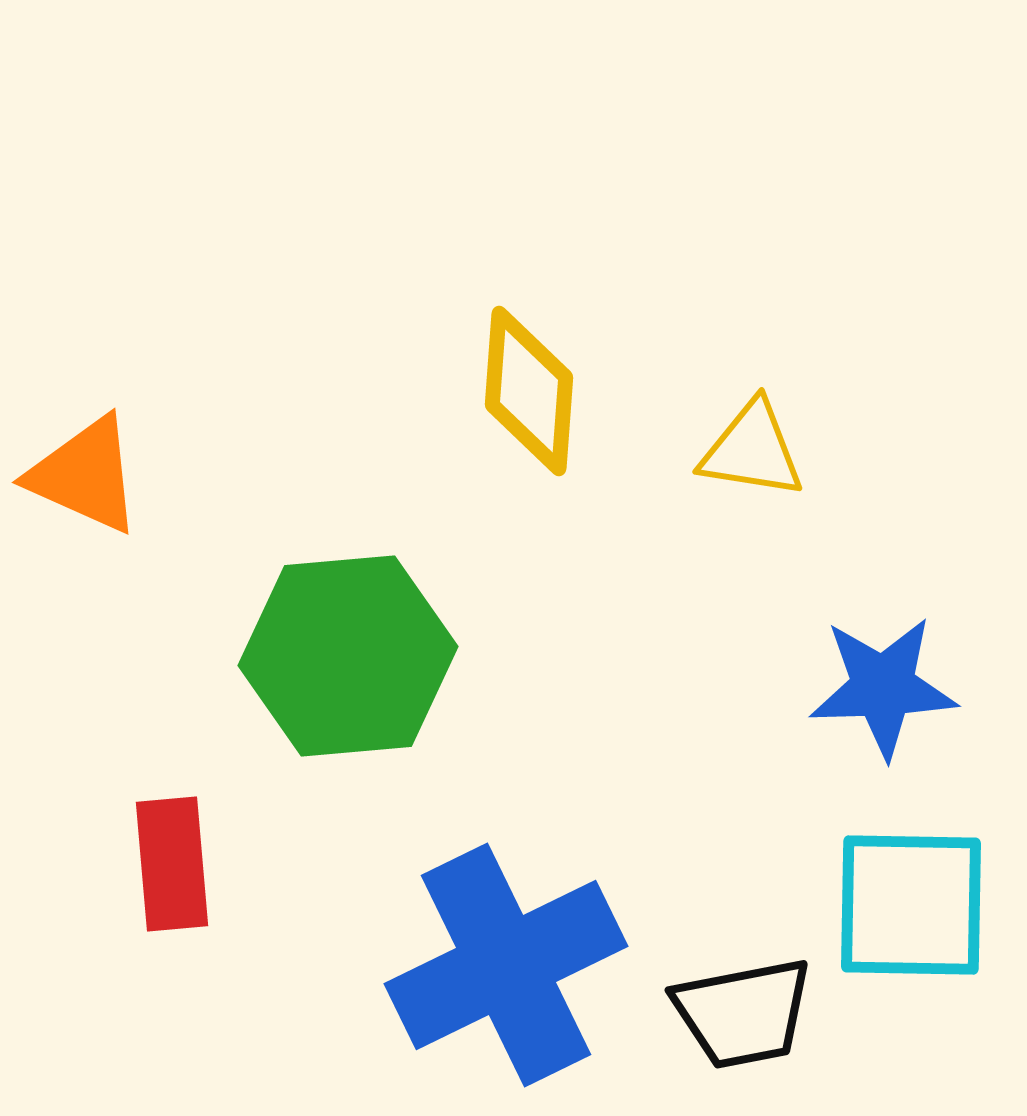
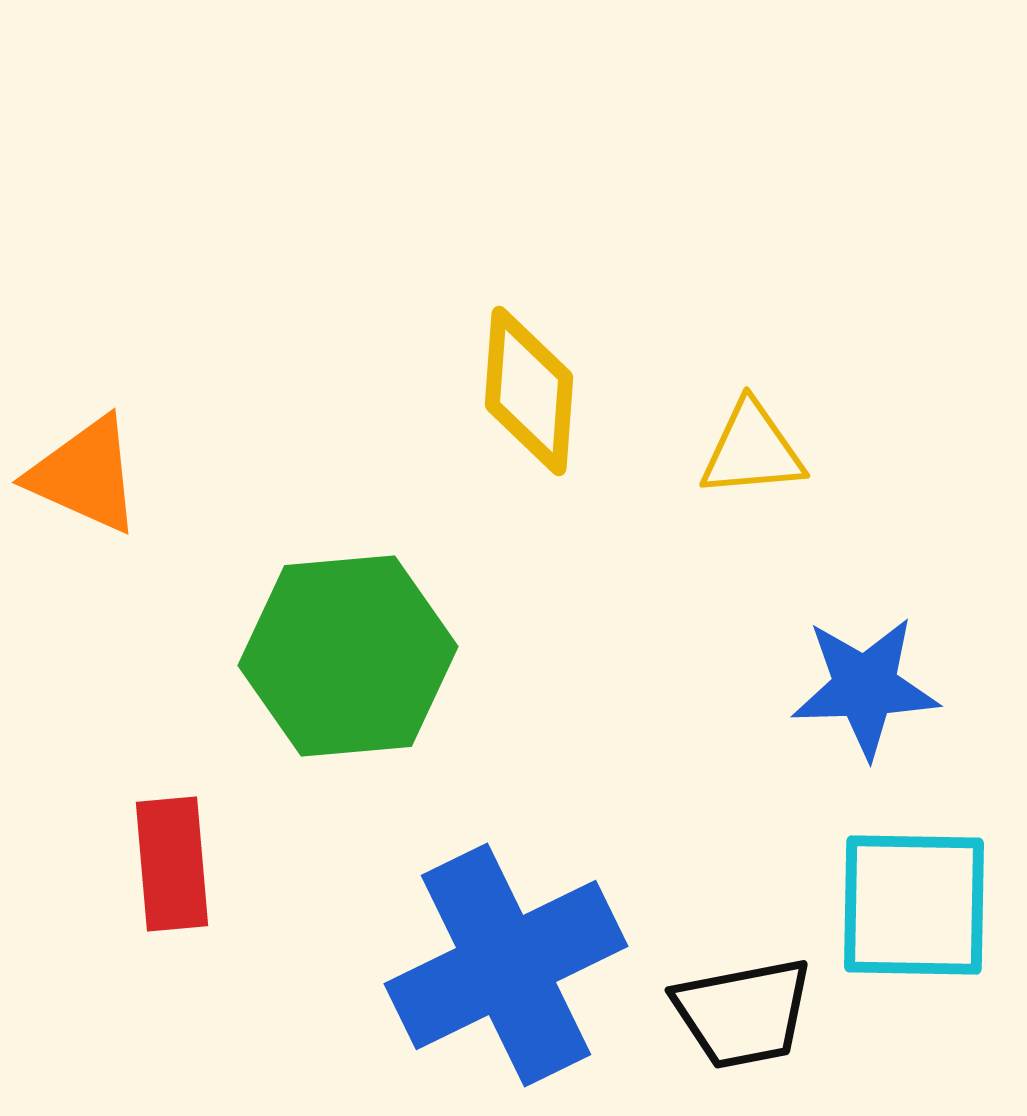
yellow triangle: rotated 14 degrees counterclockwise
blue star: moved 18 px left
cyan square: moved 3 px right
